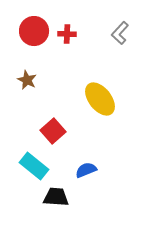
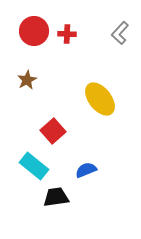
brown star: rotated 18 degrees clockwise
black trapezoid: rotated 12 degrees counterclockwise
